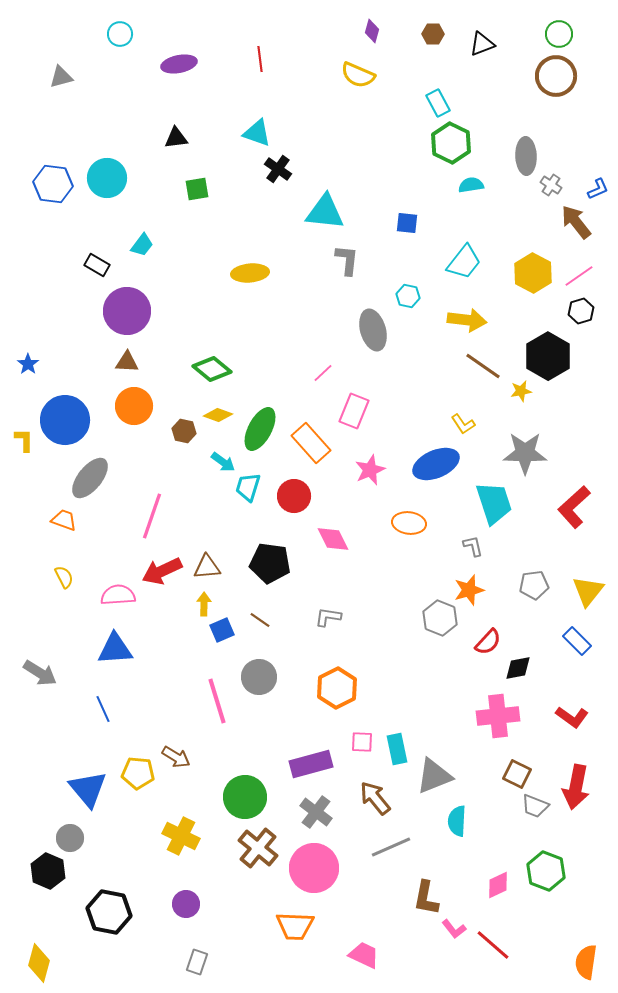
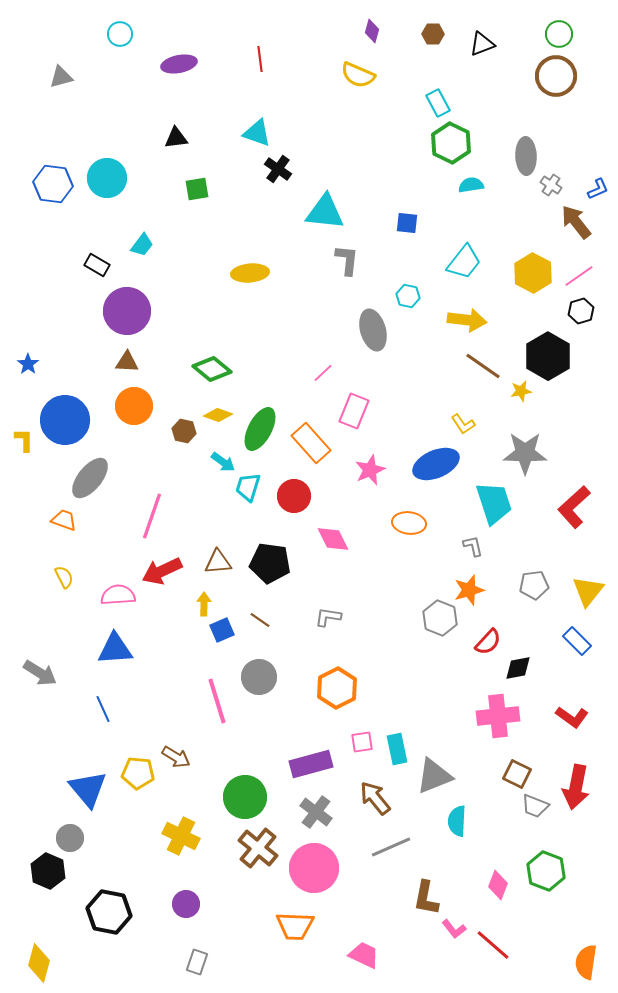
brown triangle at (207, 567): moved 11 px right, 5 px up
pink square at (362, 742): rotated 10 degrees counterclockwise
pink diamond at (498, 885): rotated 44 degrees counterclockwise
